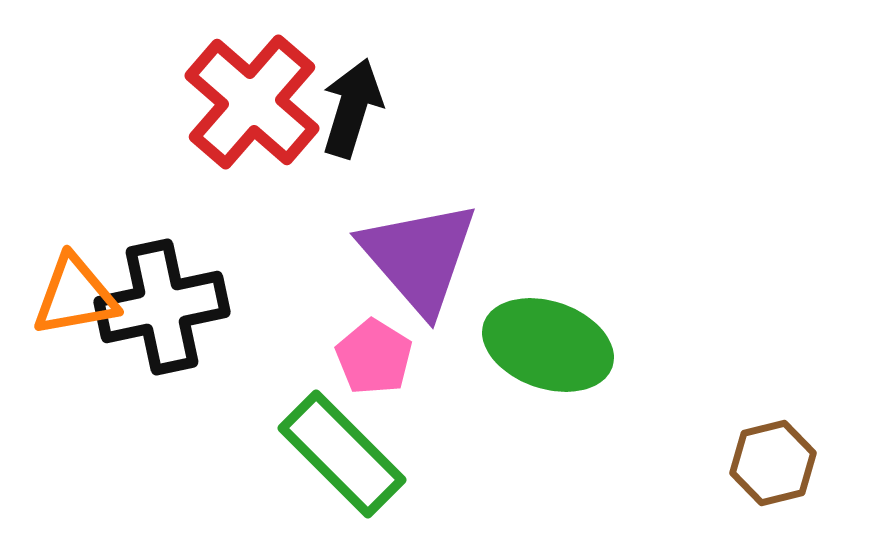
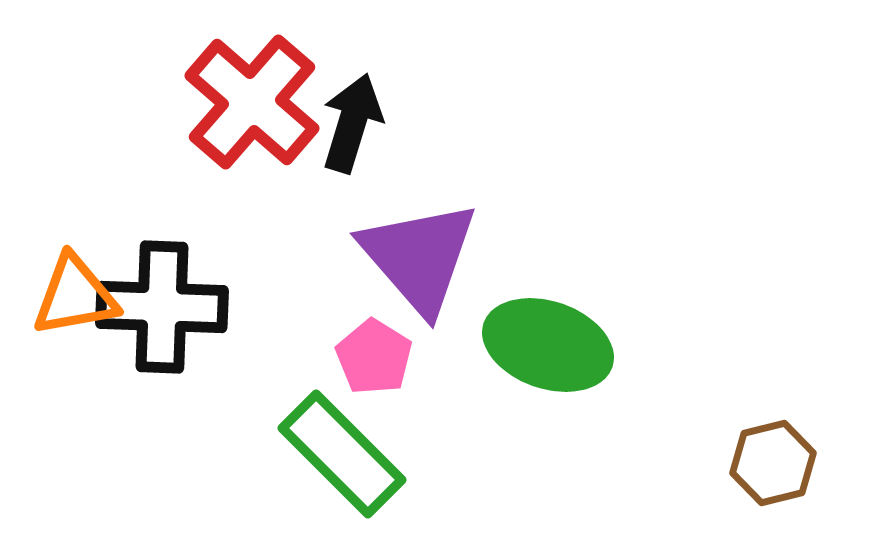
black arrow: moved 15 px down
black cross: rotated 14 degrees clockwise
